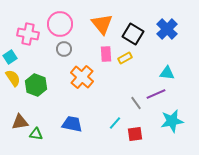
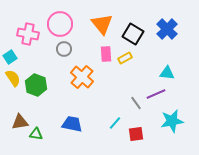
red square: moved 1 px right
